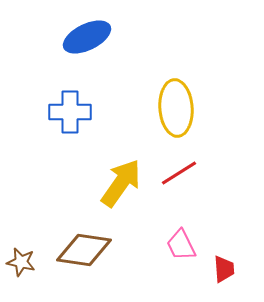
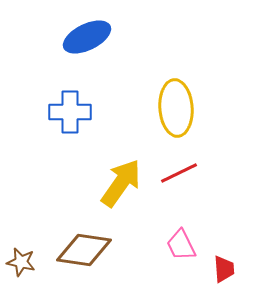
red line: rotated 6 degrees clockwise
